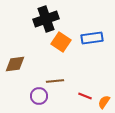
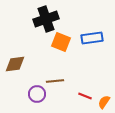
orange square: rotated 12 degrees counterclockwise
purple circle: moved 2 px left, 2 px up
